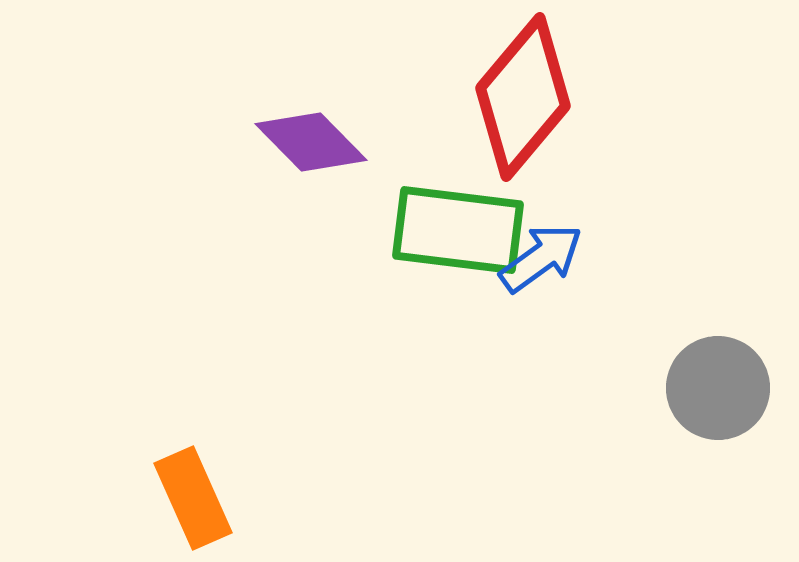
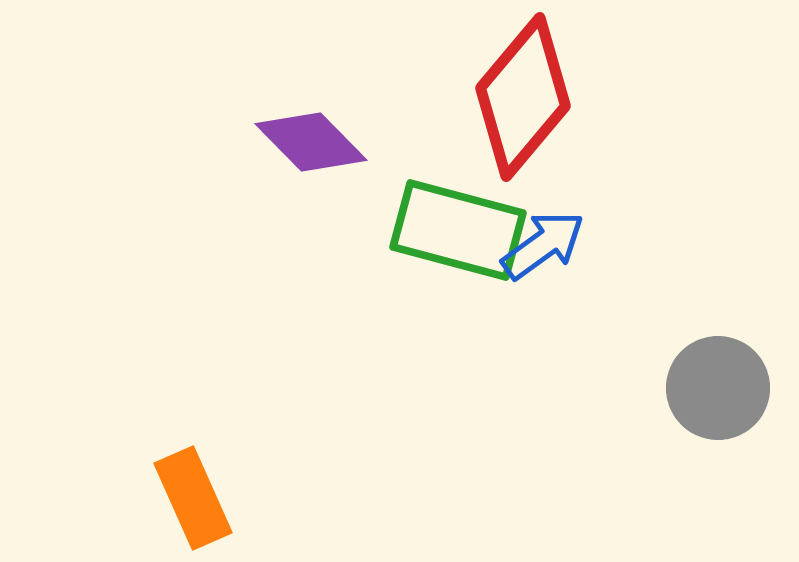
green rectangle: rotated 8 degrees clockwise
blue arrow: moved 2 px right, 13 px up
